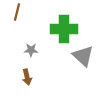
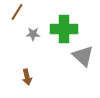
brown line: rotated 18 degrees clockwise
gray star: moved 2 px right, 16 px up
